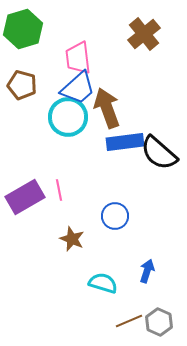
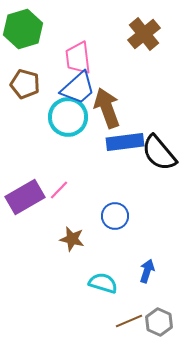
brown pentagon: moved 3 px right, 1 px up
black semicircle: rotated 9 degrees clockwise
pink line: rotated 55 degrees clockwise
brown star: rotated 10 degrees counterclockwise
